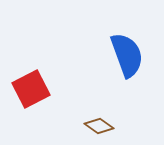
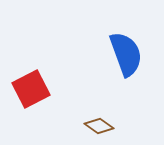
blue semicircle: moved 1 px left, 1 px up
